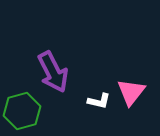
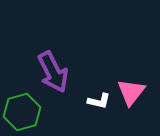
green hexagon: moved 1 px down
